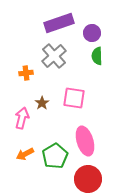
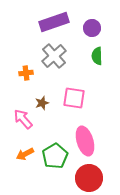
purple rectangle: moved 5 px left, 1 px up
purple circle: moved 5 px up
brown star: rotated 16 degrees clockwise
pink arrow: moved 1 px right, 1 px down; rotated 55 degrees counterclockwise
red circle: moved 1 px right, 1 px up
